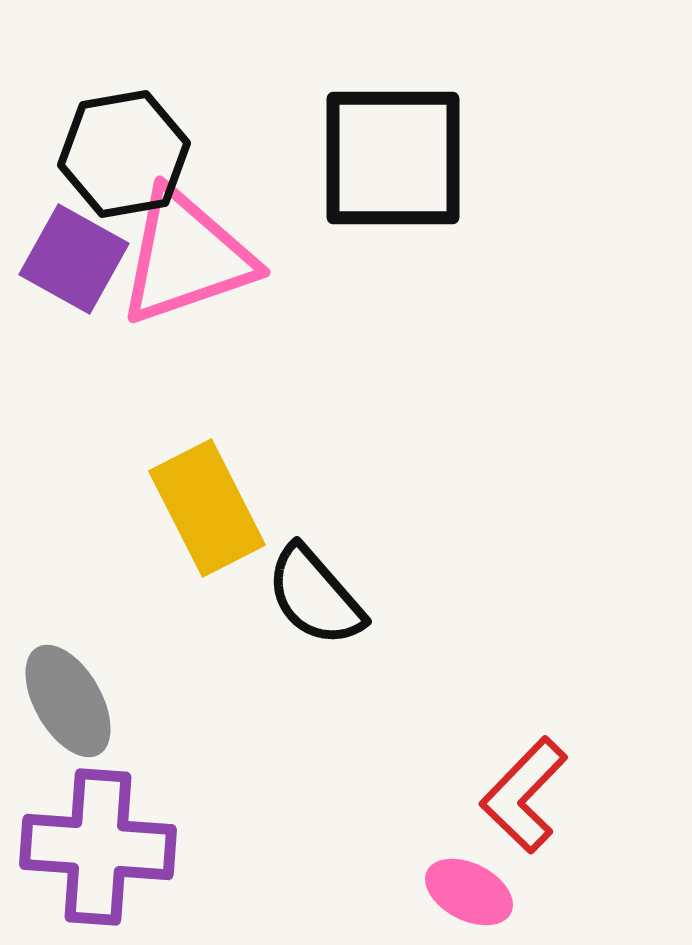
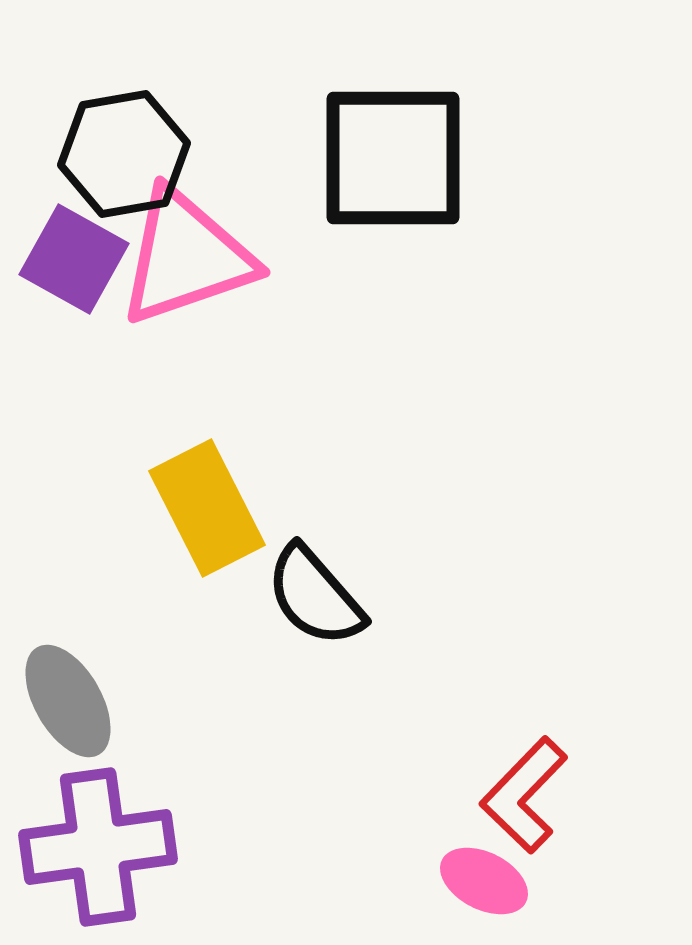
purple cross: rotated 12 degrees counterclockwise
pink ellipse: moved 15 px right, 11 px up
